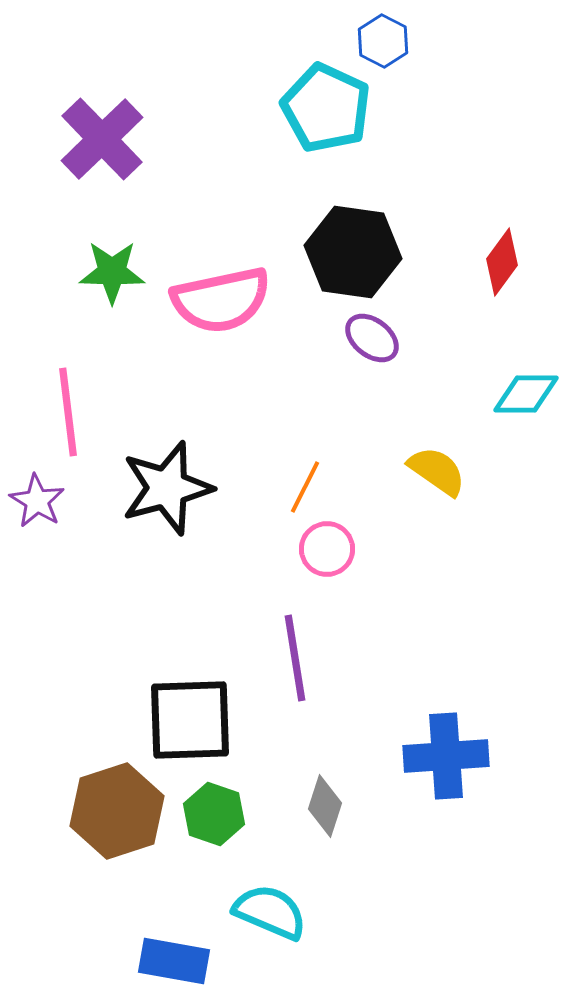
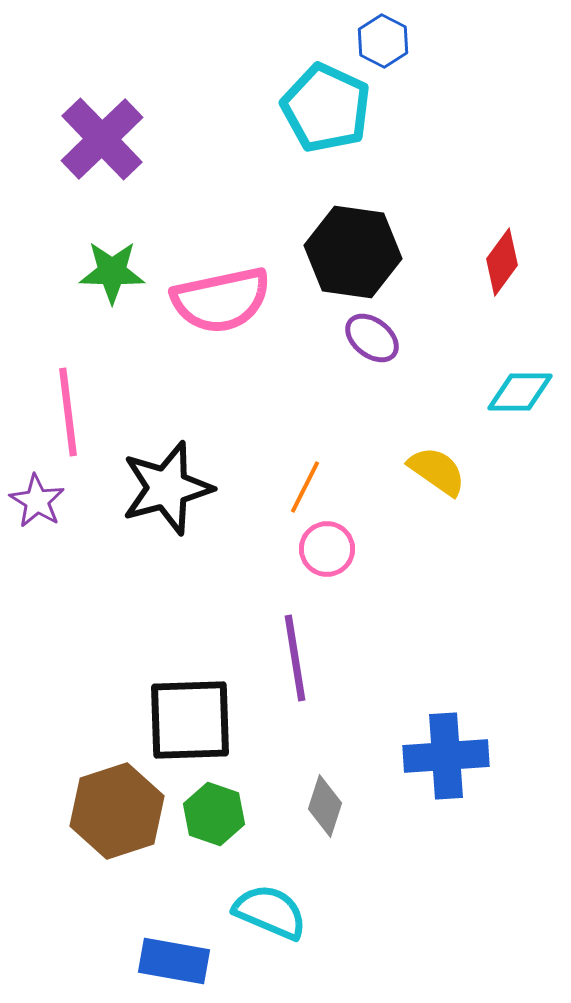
cyan diamond: moved 6 px left, 2 px up
